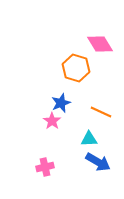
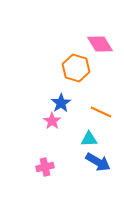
blue star: rotated 12 degrees counterclockwise
